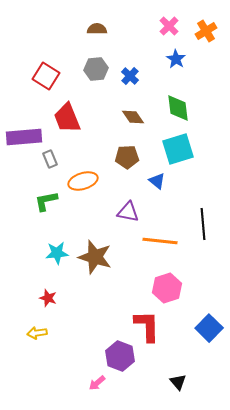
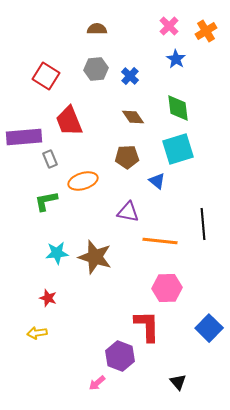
red trapezoid: moved 2 px right, 3 px down
pink hexagon: rotated 16 degrees clockwise
